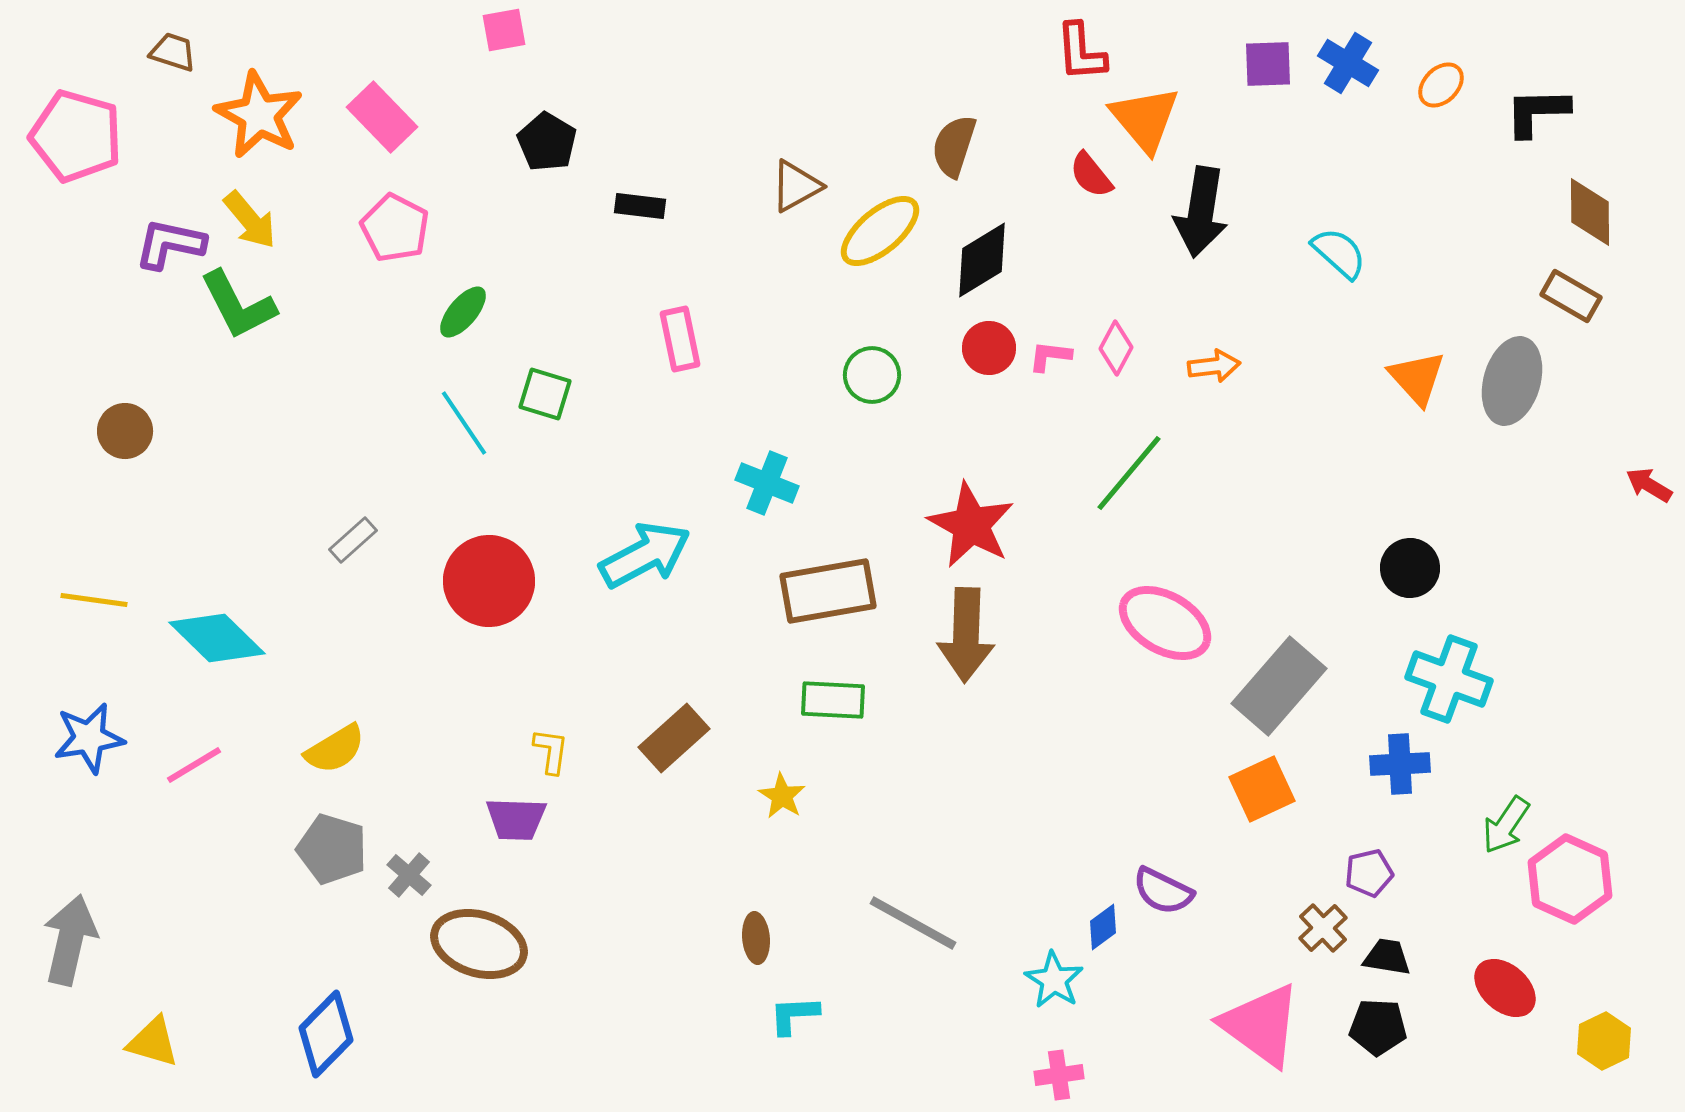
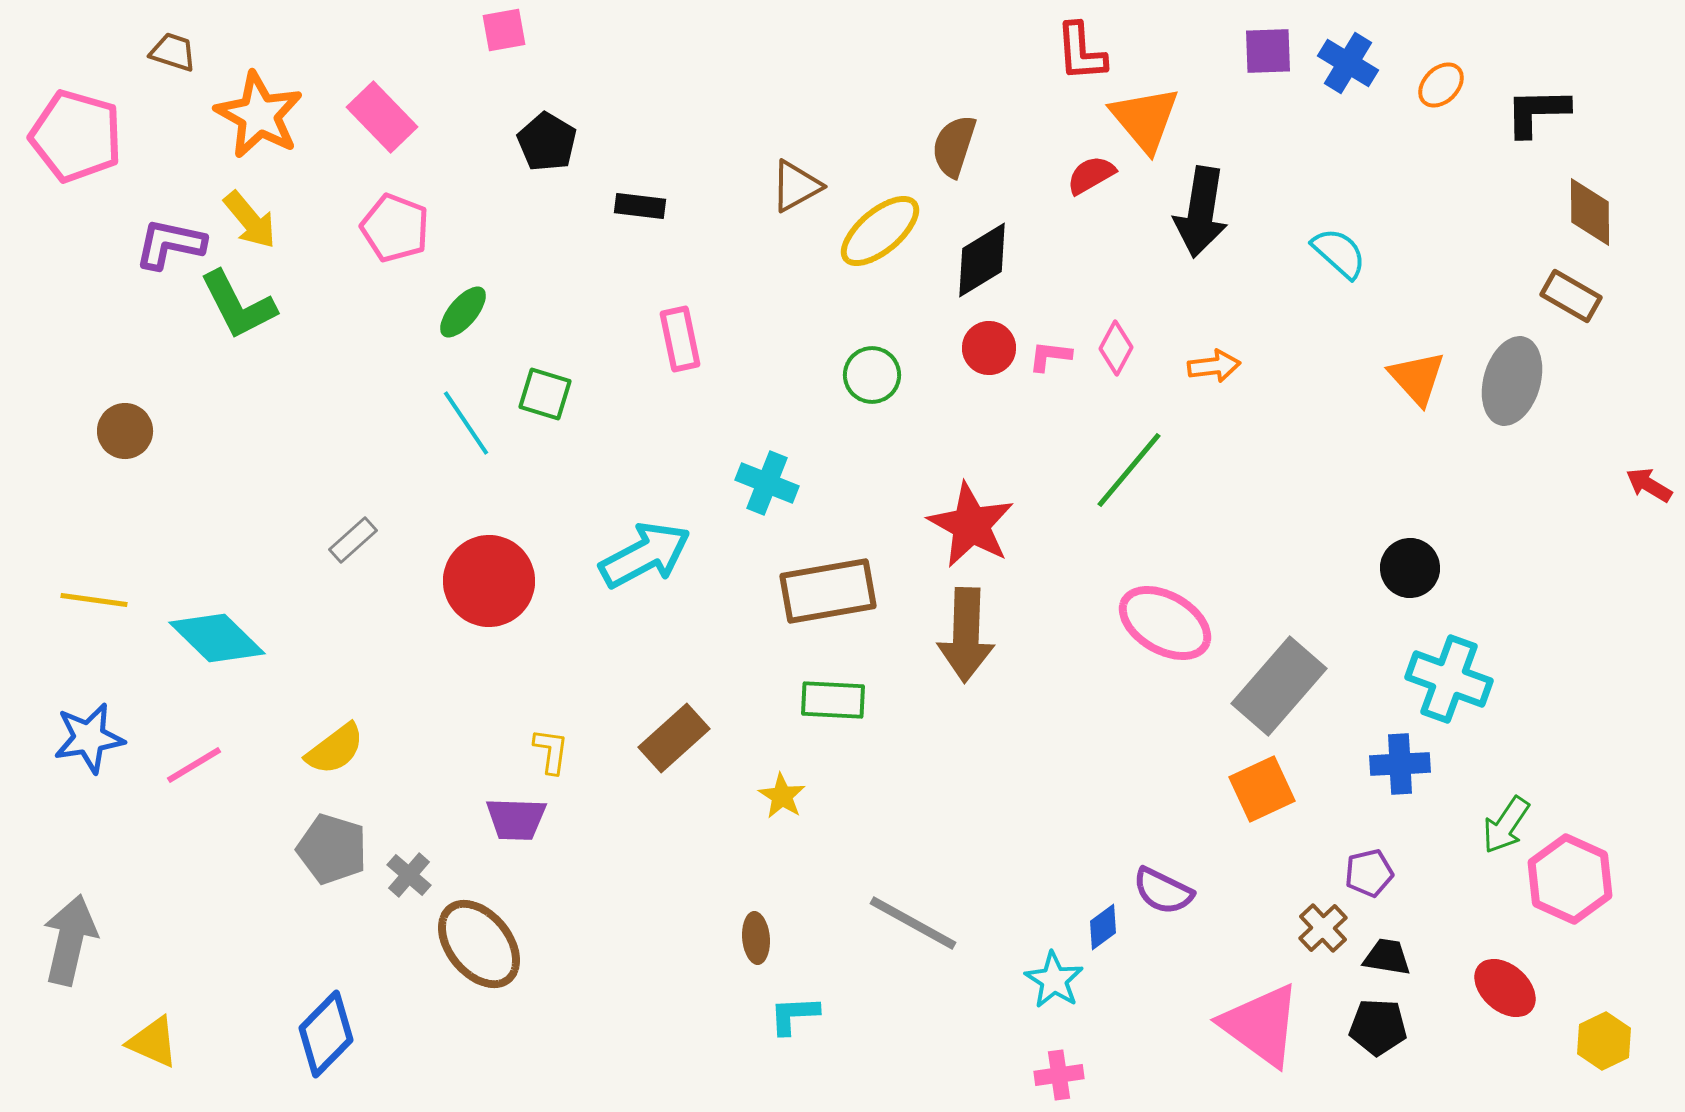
purple square at (1268, 64): moved 13 px up
red semicircle at (1091, 175): rotated 99 degrees clockwise
pink pentagon at (395, 228): rotated 6 degrees counterclockwise
cyan line at (464, 423): moved 2 px right
green line at (1129, 473): moved 3 px up
yellow semicircle at (335, 749): rotated 6 degrees counterclockwise
brown ellipse at (479, 944): rotated 34 degrees clockwise
yellow triangle at (153, 1042): rotated 8 degrees clockwise
